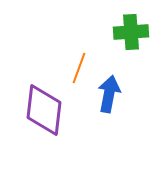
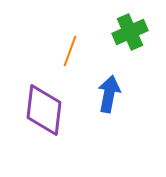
green cross: moved 1 px left; rotated 20 degrees counterclockwise
orange line: moved 9 px left, 17 px up
